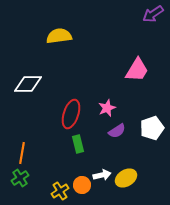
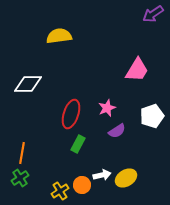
white pentagon: moved 12 px up
green rectangle: rotated 42 degrees clockwise
